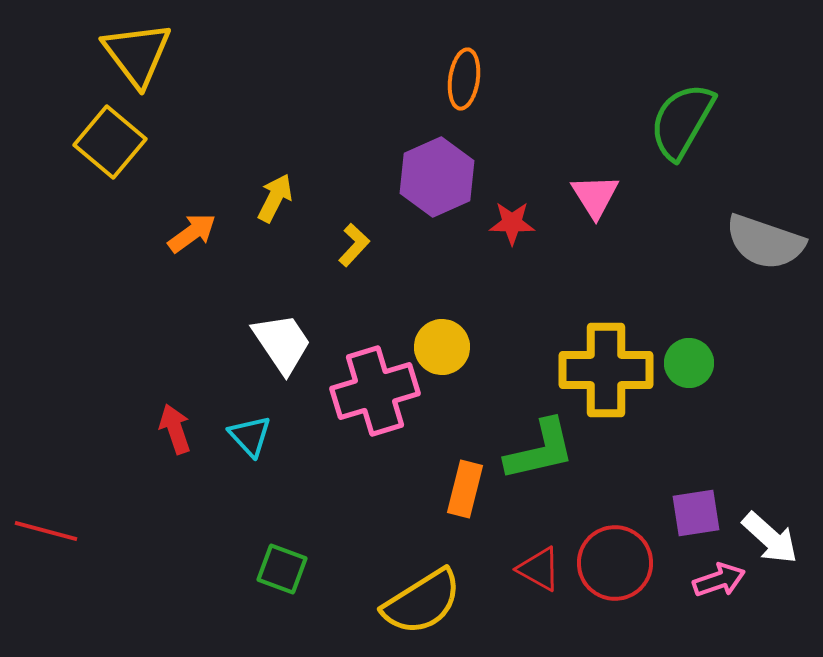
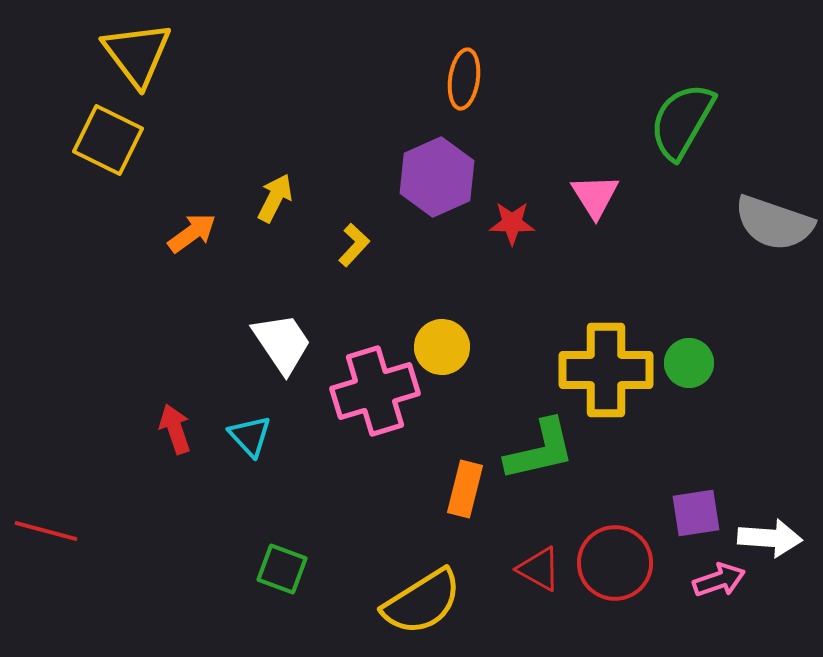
yellow square: moved 2 px left, 2 px up; rotated 14 degrees counterclockwise
gray semicircle: moved 9 px right, 19 px up
white arrow: rotated 38 degrees counterclockwise
